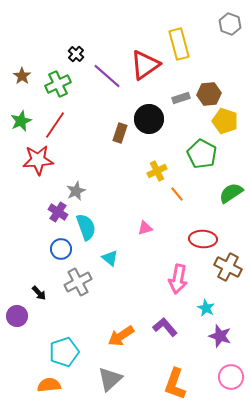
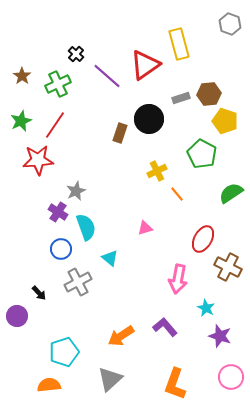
red ellipse: rotated 64 degrees counterclockwise
